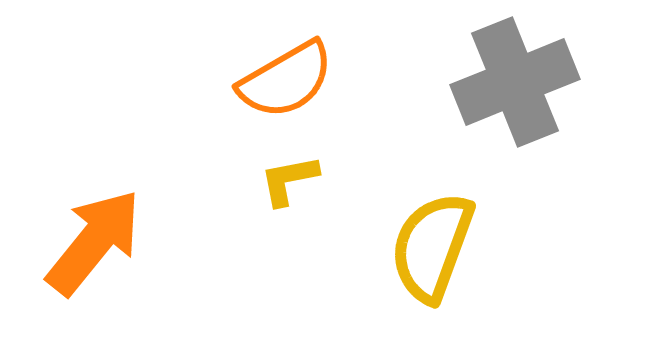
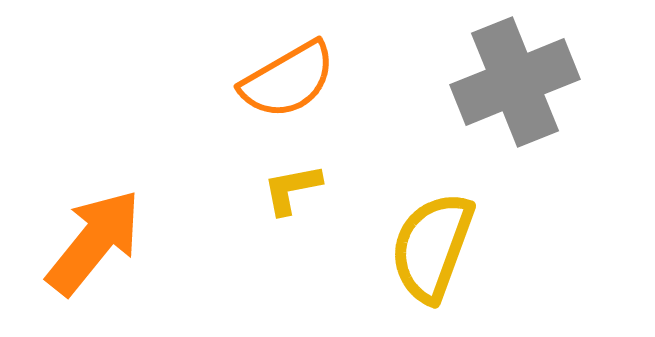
orange semicircle: moved 2 px right
yellow L-shape: moved 3 px right, 9 px down
